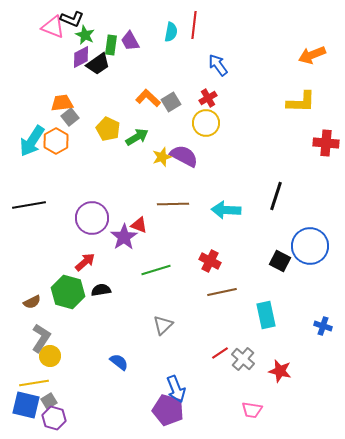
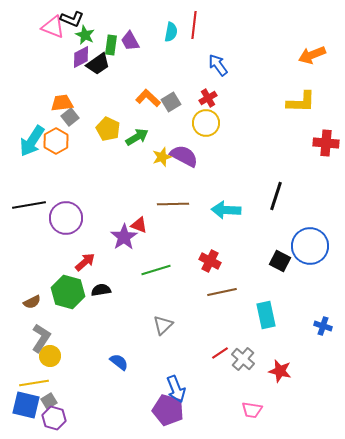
purple circle at (92, 218): moved 26 px left
